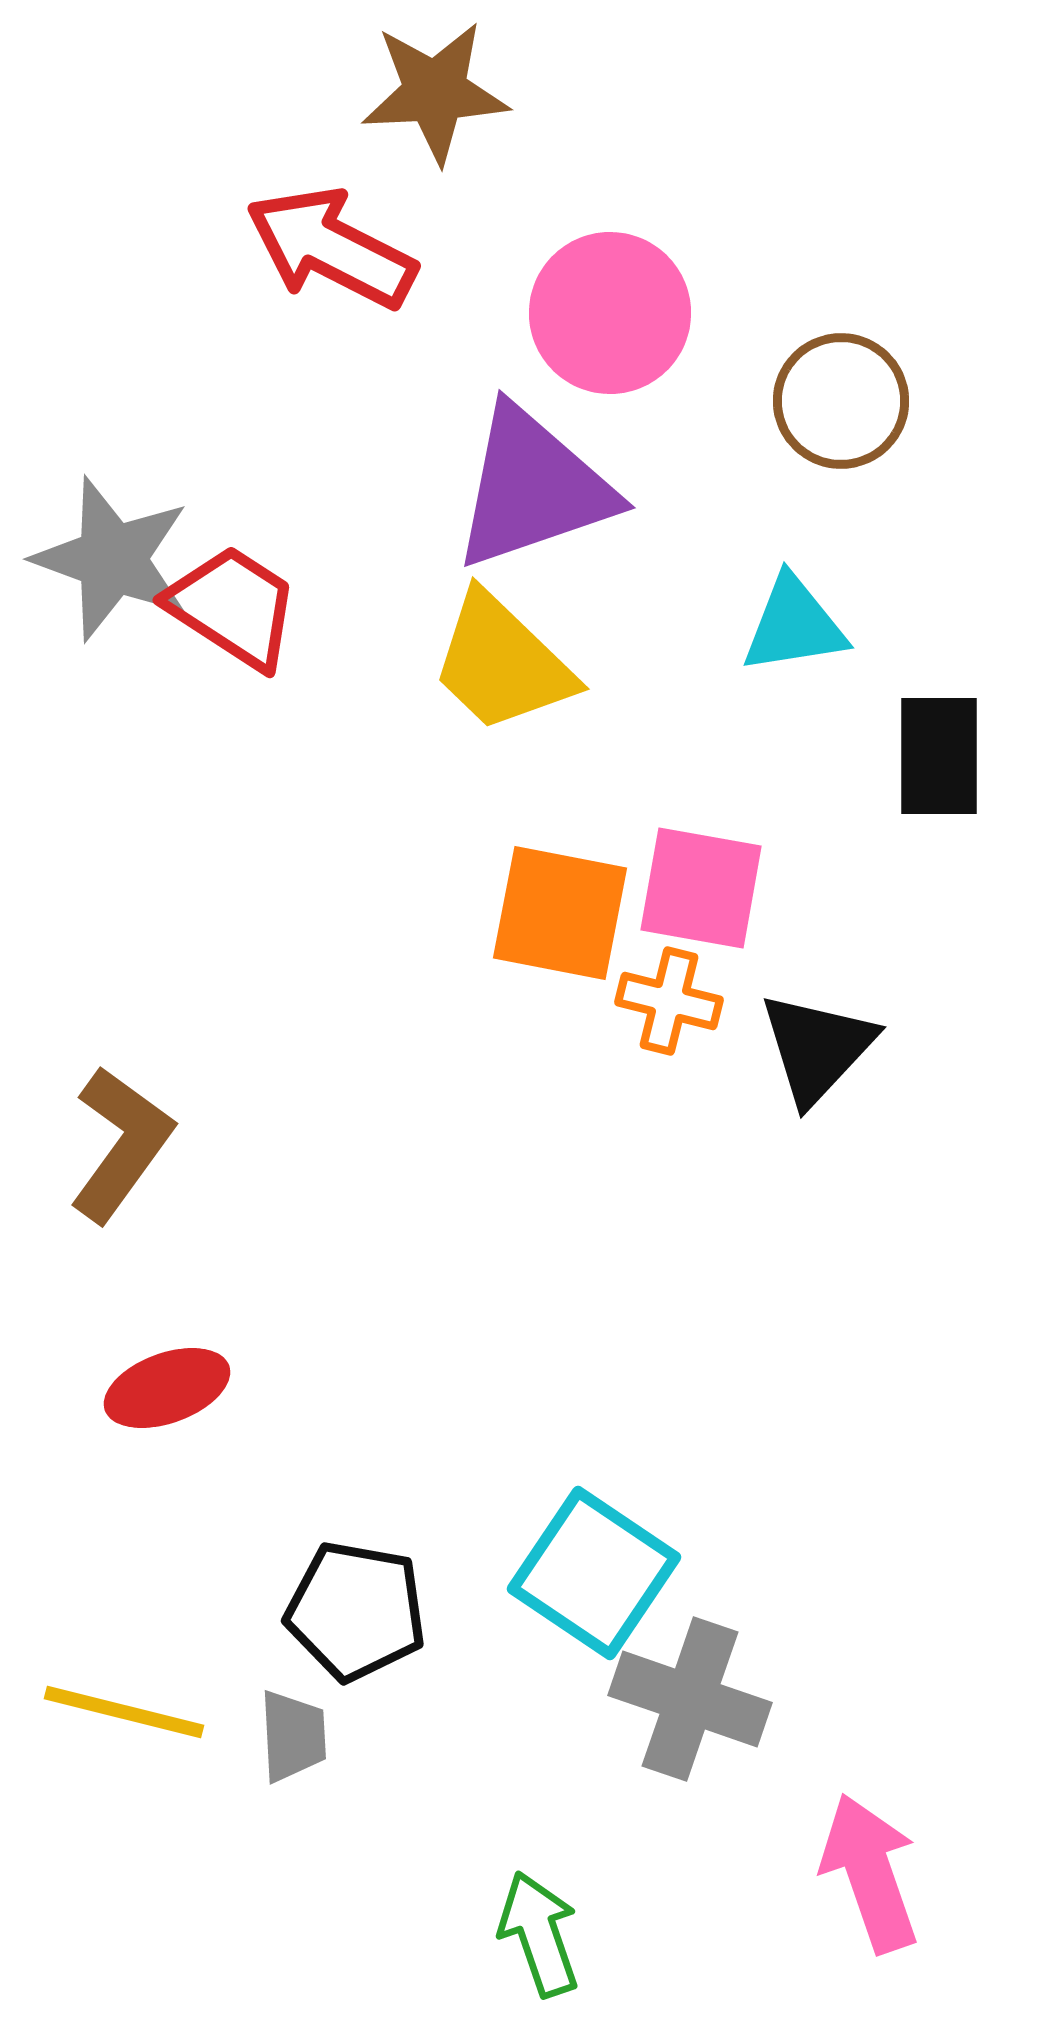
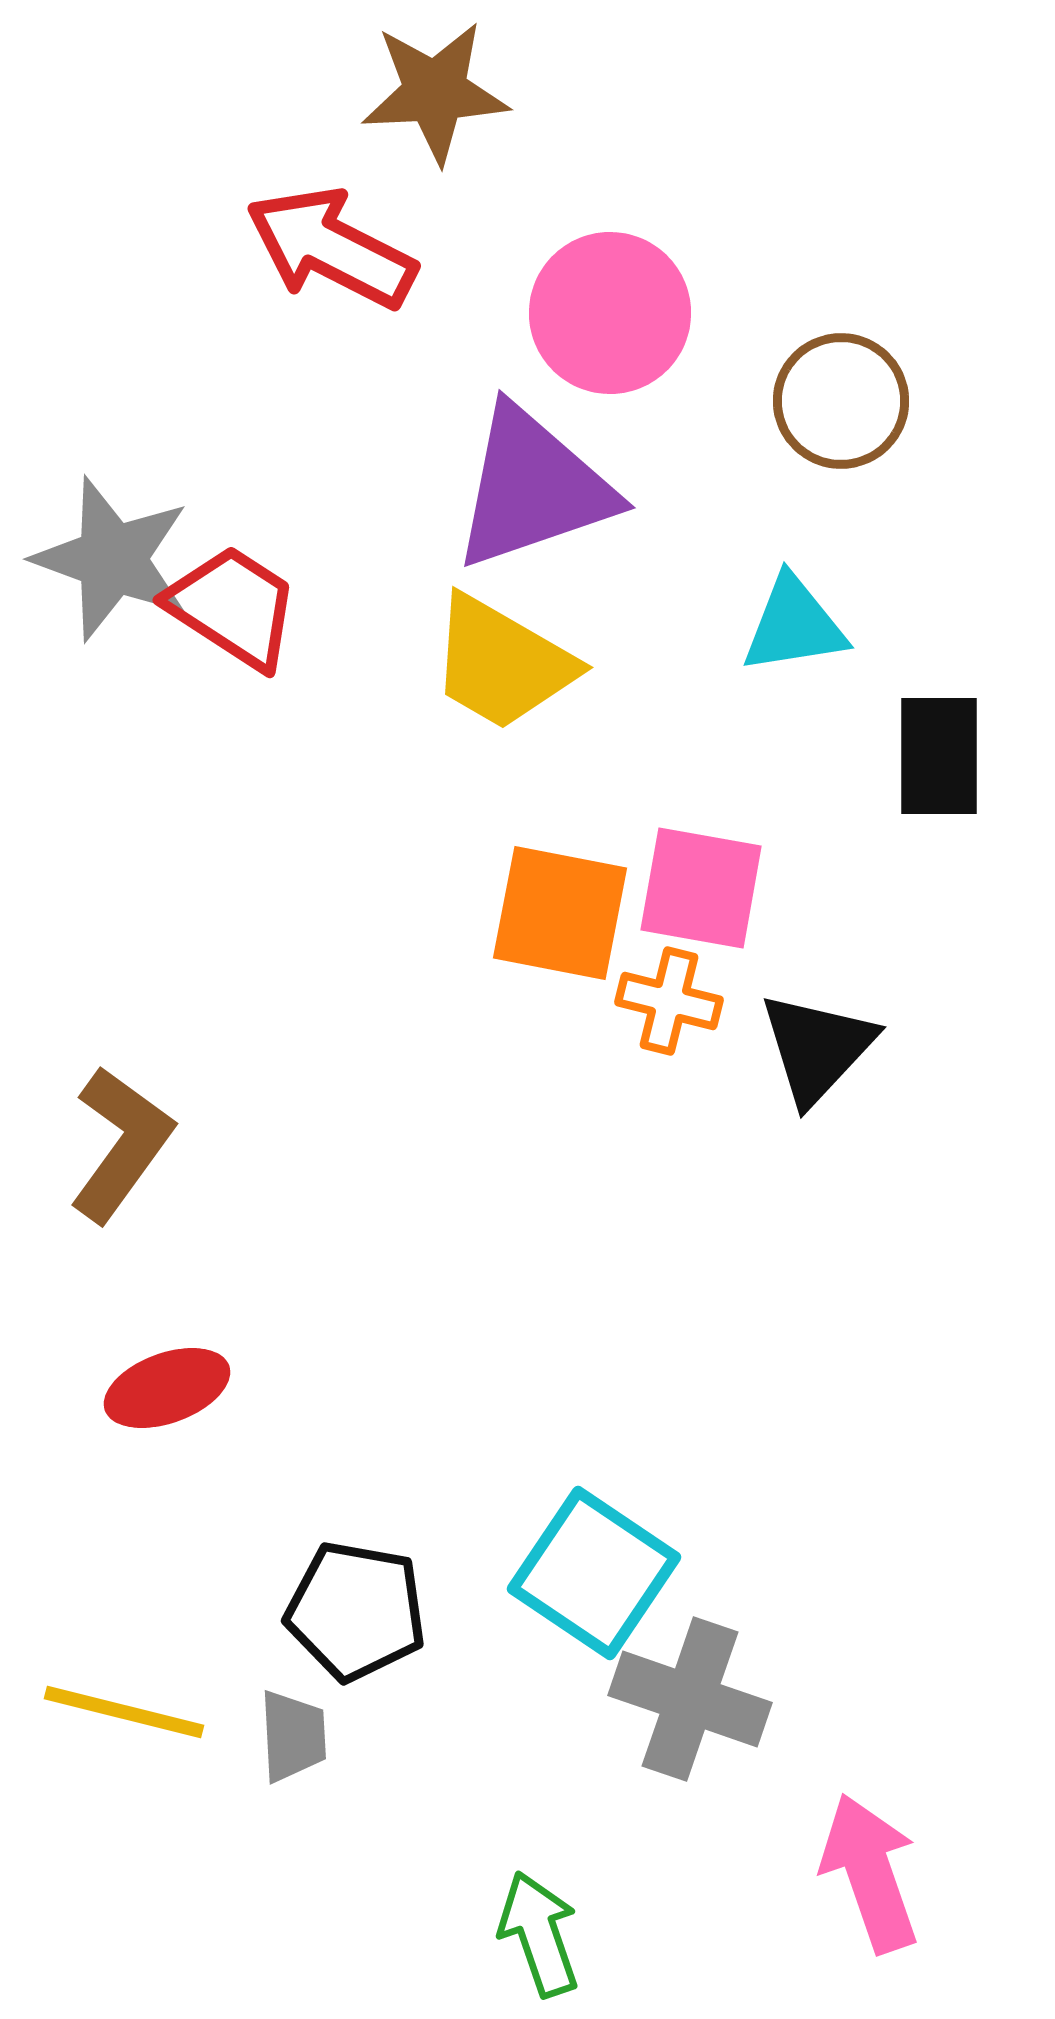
yellow trapezoid: rotated 14 degrees counterclockwise
